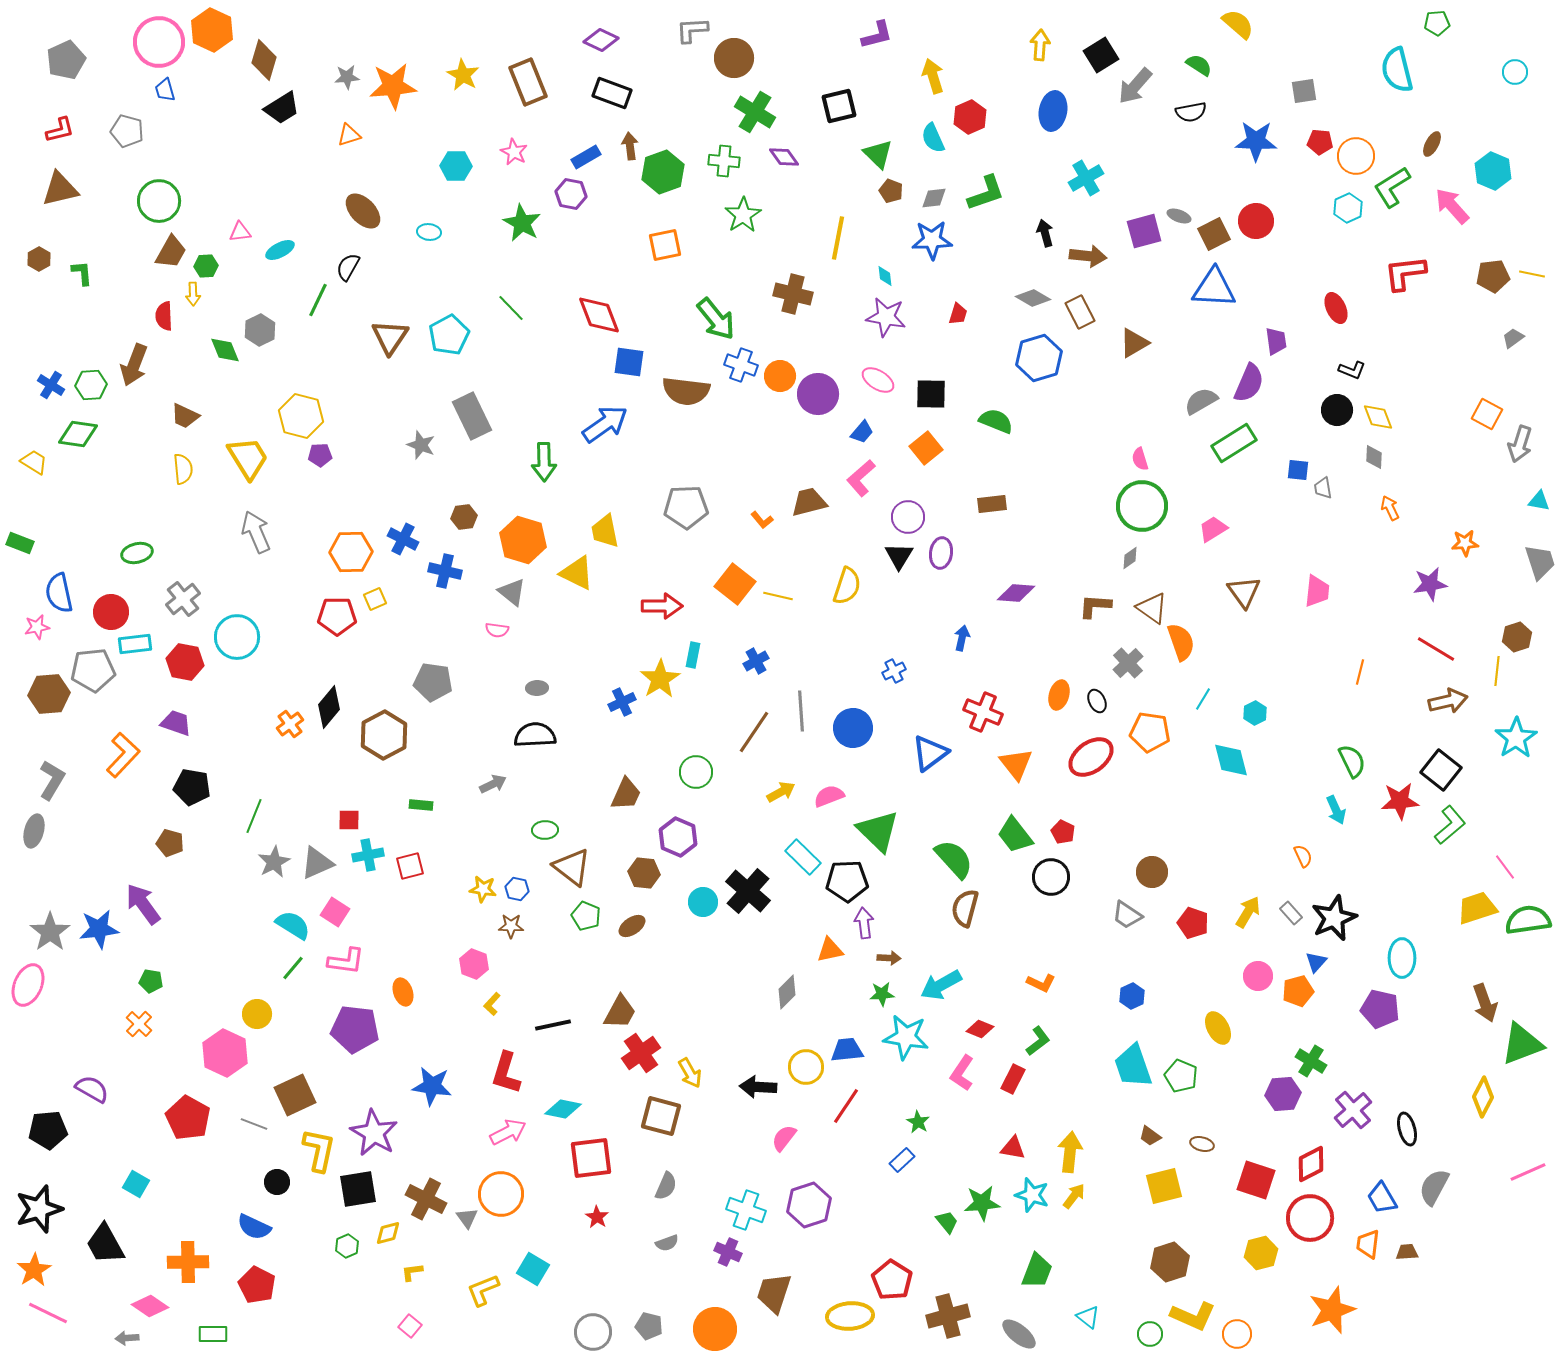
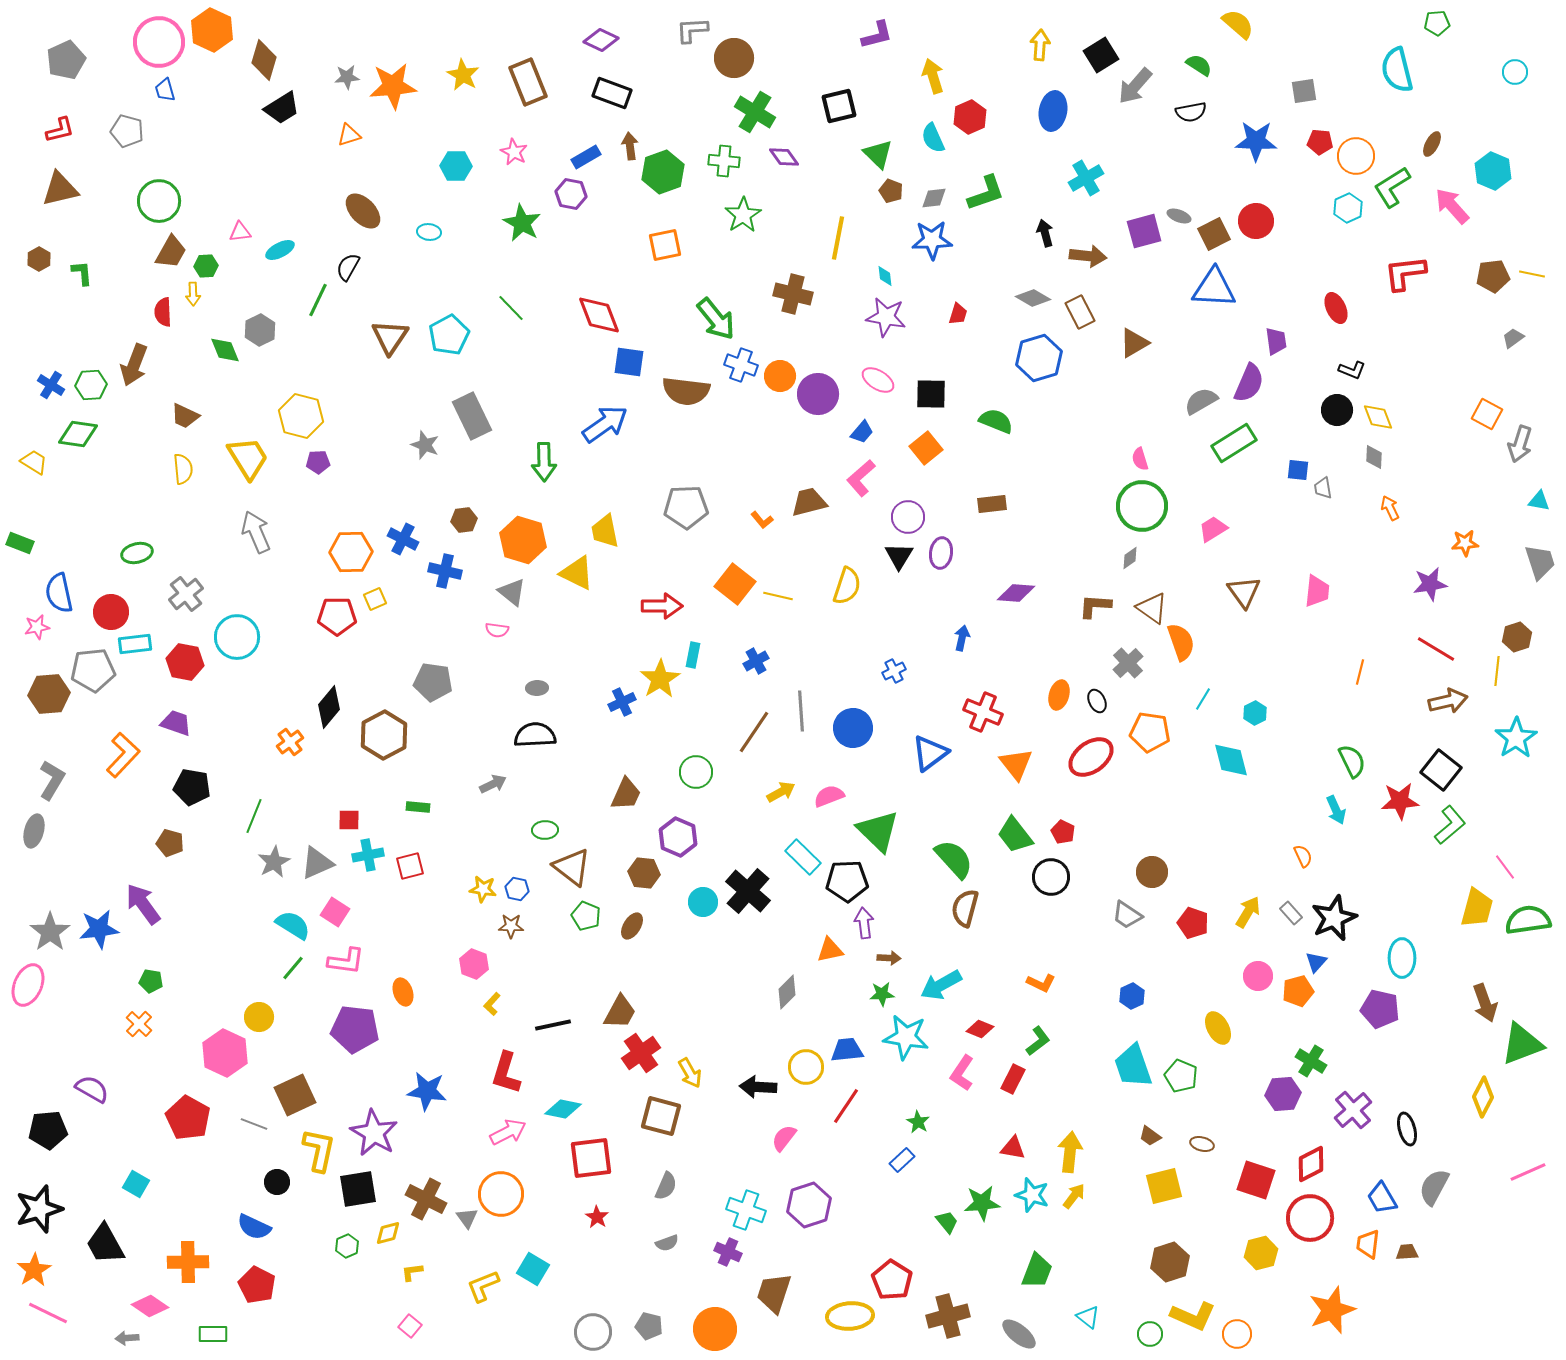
red semicircle at (164, 316): moved 1 px left, 4 px up
gray star at (421, 445): moved 4 px right
purple pentagon at (320, 455): moved 2 px left, 7 px down
brown hexagon at (464, 517): moved 3 px down
gray cross at (183, 599): moved 3 px right, 5 px up
orange cross at (290, 724): moved 18 px down
green rectangle at (421, 805): moved 3 px left, 2 px down
yellow trapezoid at (1477, 908): rotated 123 degrees clockwise
brown ellipse at (632, 926): rotated 24 degrees counterclockwise
yellow circle at (257, 1014): moved 2 px right, 3 px down
blue star at (432, 1086): moved 5 px left, 5 px down
yellow L-shape at (483, 1290): moved 4 px up
